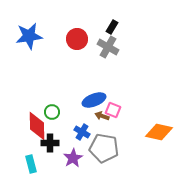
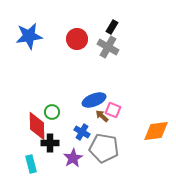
brown arrow: rotated 24 degrees clockwise
orange diamond: moved 3 px left, 1 px up; rotated 20 degrees counterclockwise
